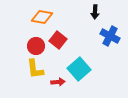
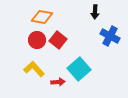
red circle: moved 1 px right, 6 px up
yellow L-shape: moved 1 px left; rotated 145 degrees clockwise
